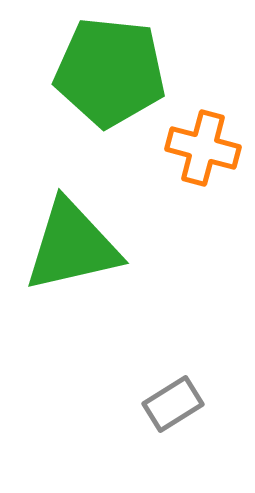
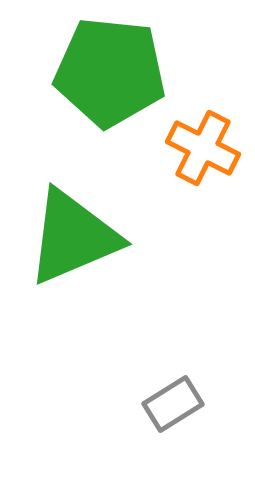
orange cross: rotated 12 degrees clockwise
green triangle: moved 1 px right, 9 px up; rotated 10 degrees counterclockwise
